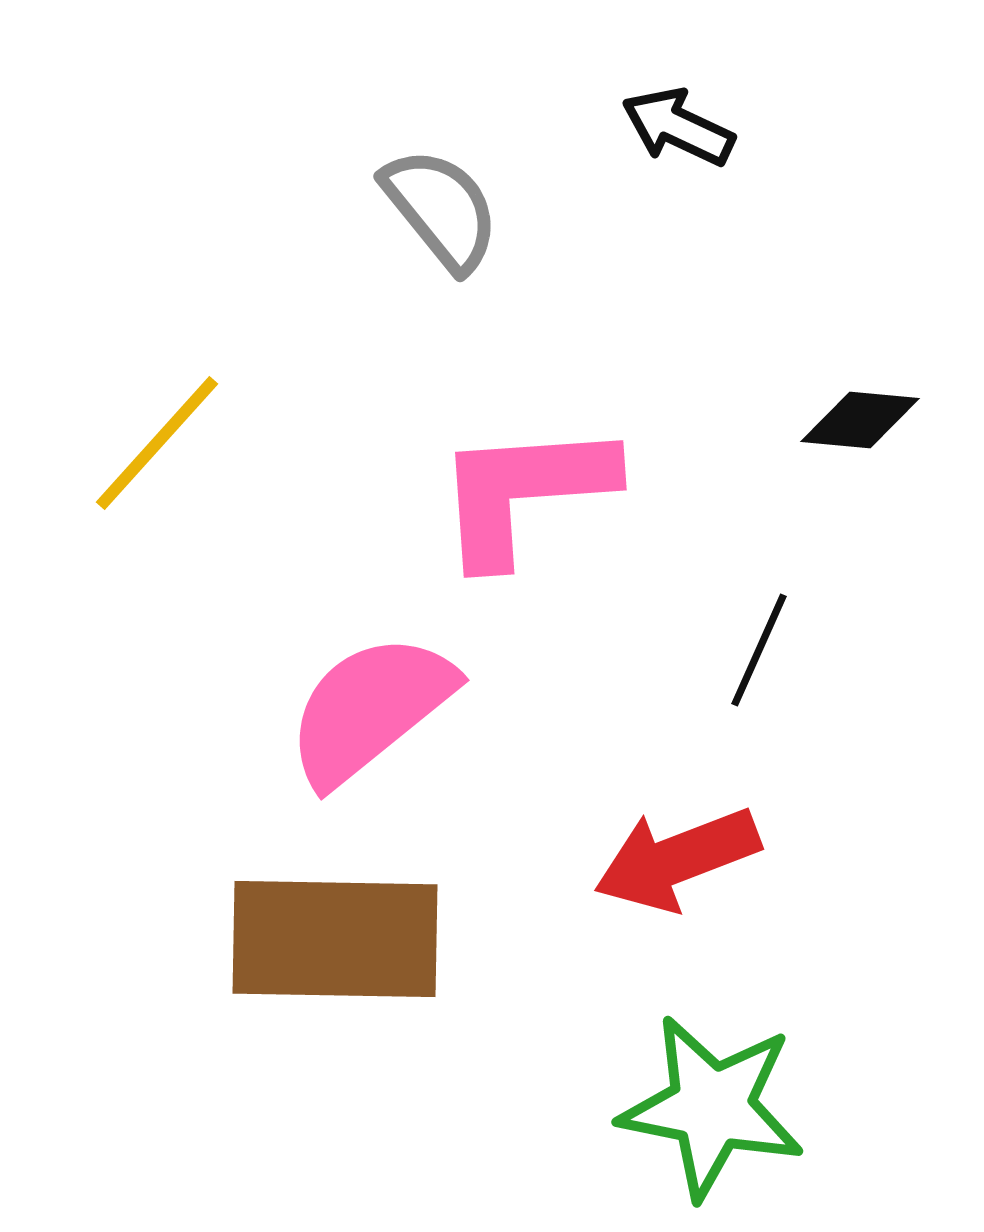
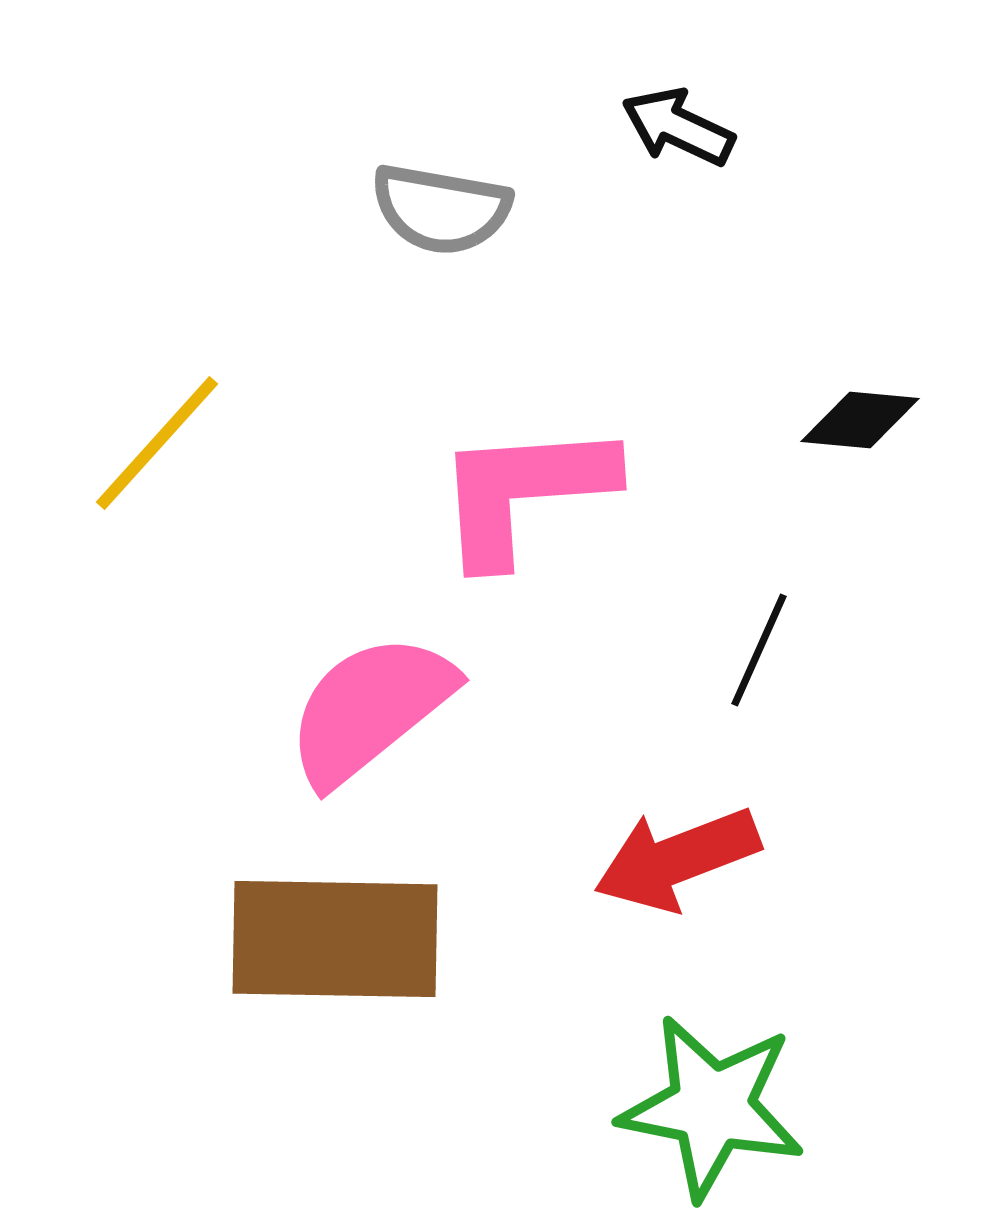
gray semicircle: rotated 139 degrees clockwise
